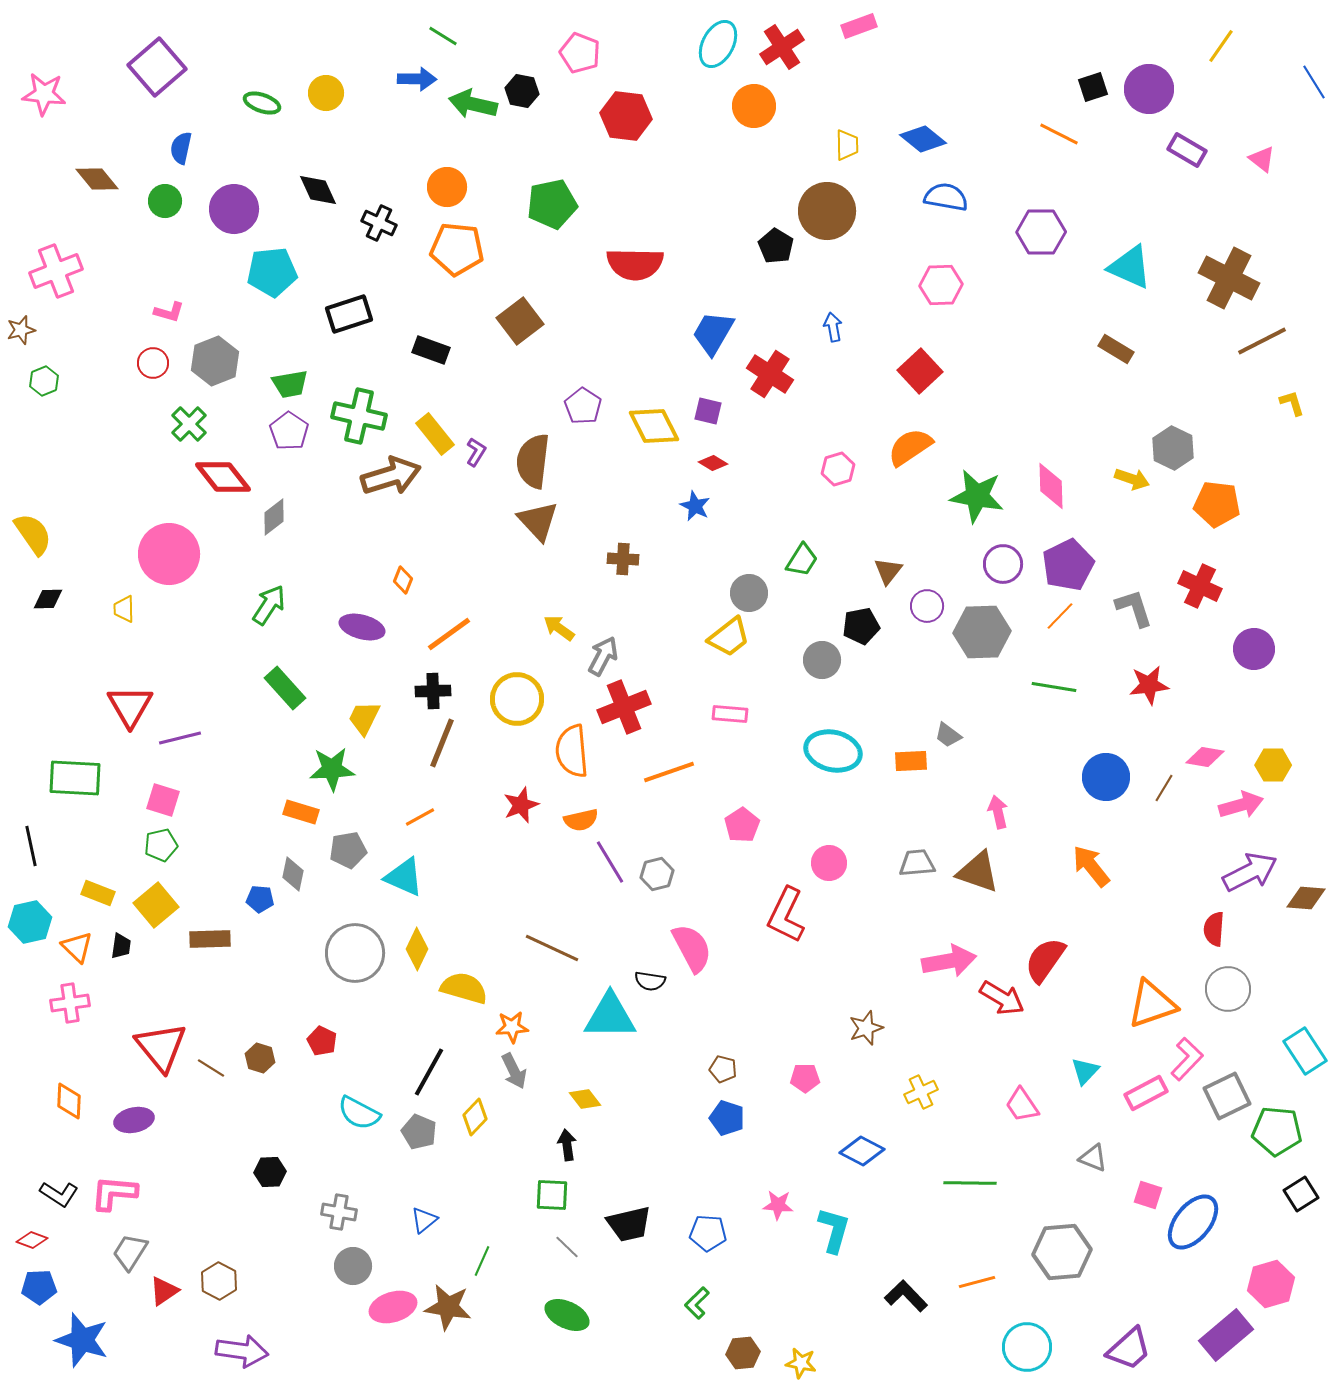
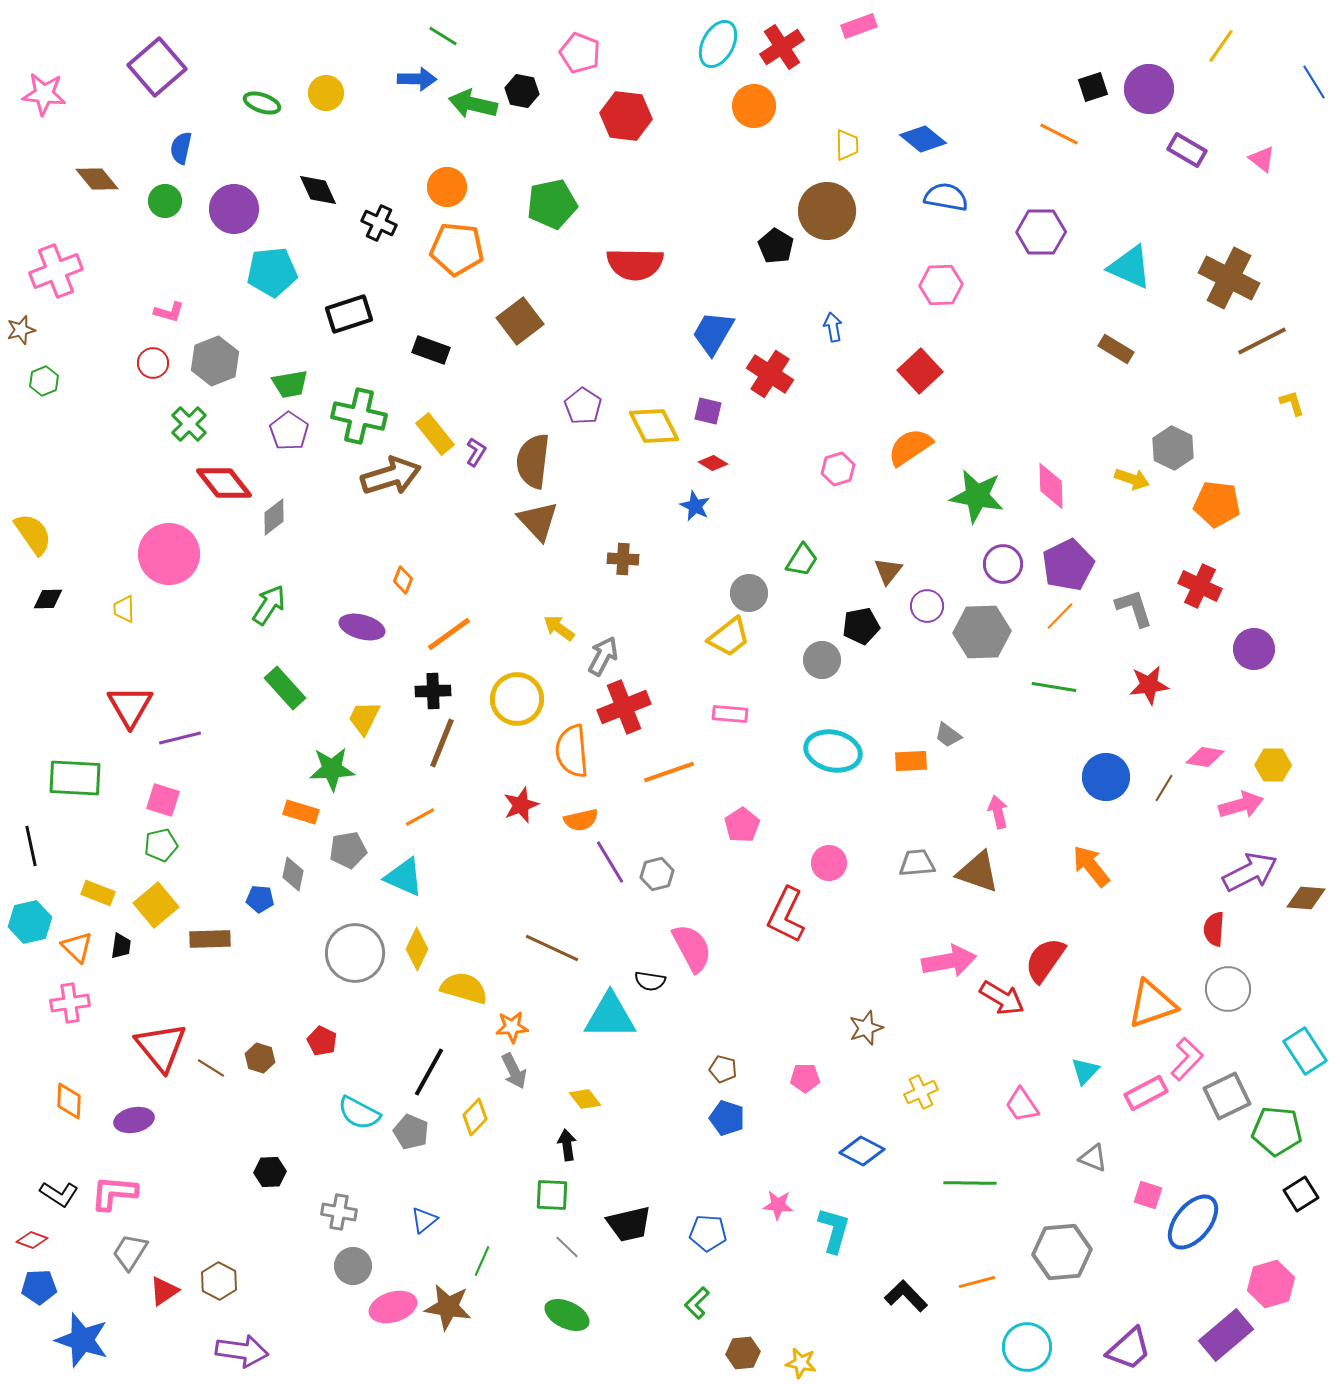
red diamond at (223, 477): moved 1 px right, 6 px down
gray pentagon at (419, 1132): moved 8 px left
